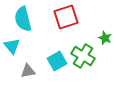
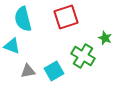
cyan triangle: rotated 30 degrees counterclockwise
cyan square: moved 3 px left, 10 px down
